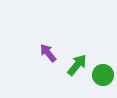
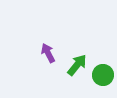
purple arrow: rotated 12 degrees clockwise
